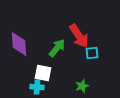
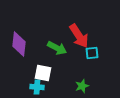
purple diamond: rotated 10 degrees clockwise
green arrow: rotated 78 degrees clockwise
